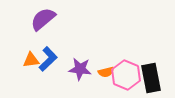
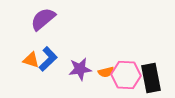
orange triangle: rotated 24 degrees clockwise
purple star: rotated 15 degrees counterclockwise
pink hexagon: rotated 20 degrees counterclockwise
